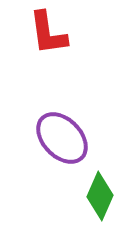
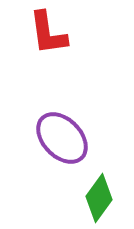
green diamond: moved 1 px left, 2 px down; rotated 12 degrees clockwise
